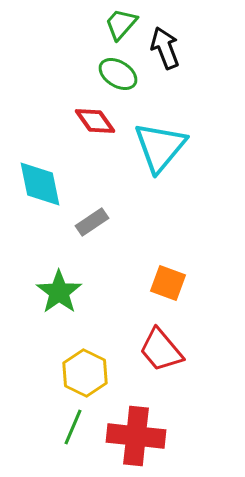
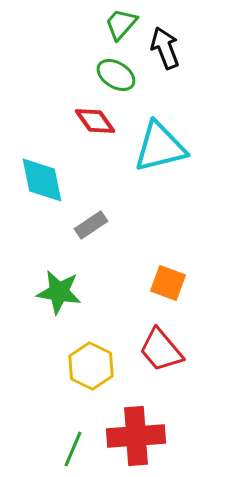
green ellipse: moved 2 px left, 1 px down
cyan triangle: rotated 36 degrees clockwise
cyan diamond: moved 2 px right, 4 px up
gray rectangle: moved 1 px left, 3 px down
green star: rotated 27 degrees counterclockwise
yellow hexagon: moved 6 px right, 7 px up
green line: moved 22 px down
red cross: rotated 10 degrees counterclockwise
